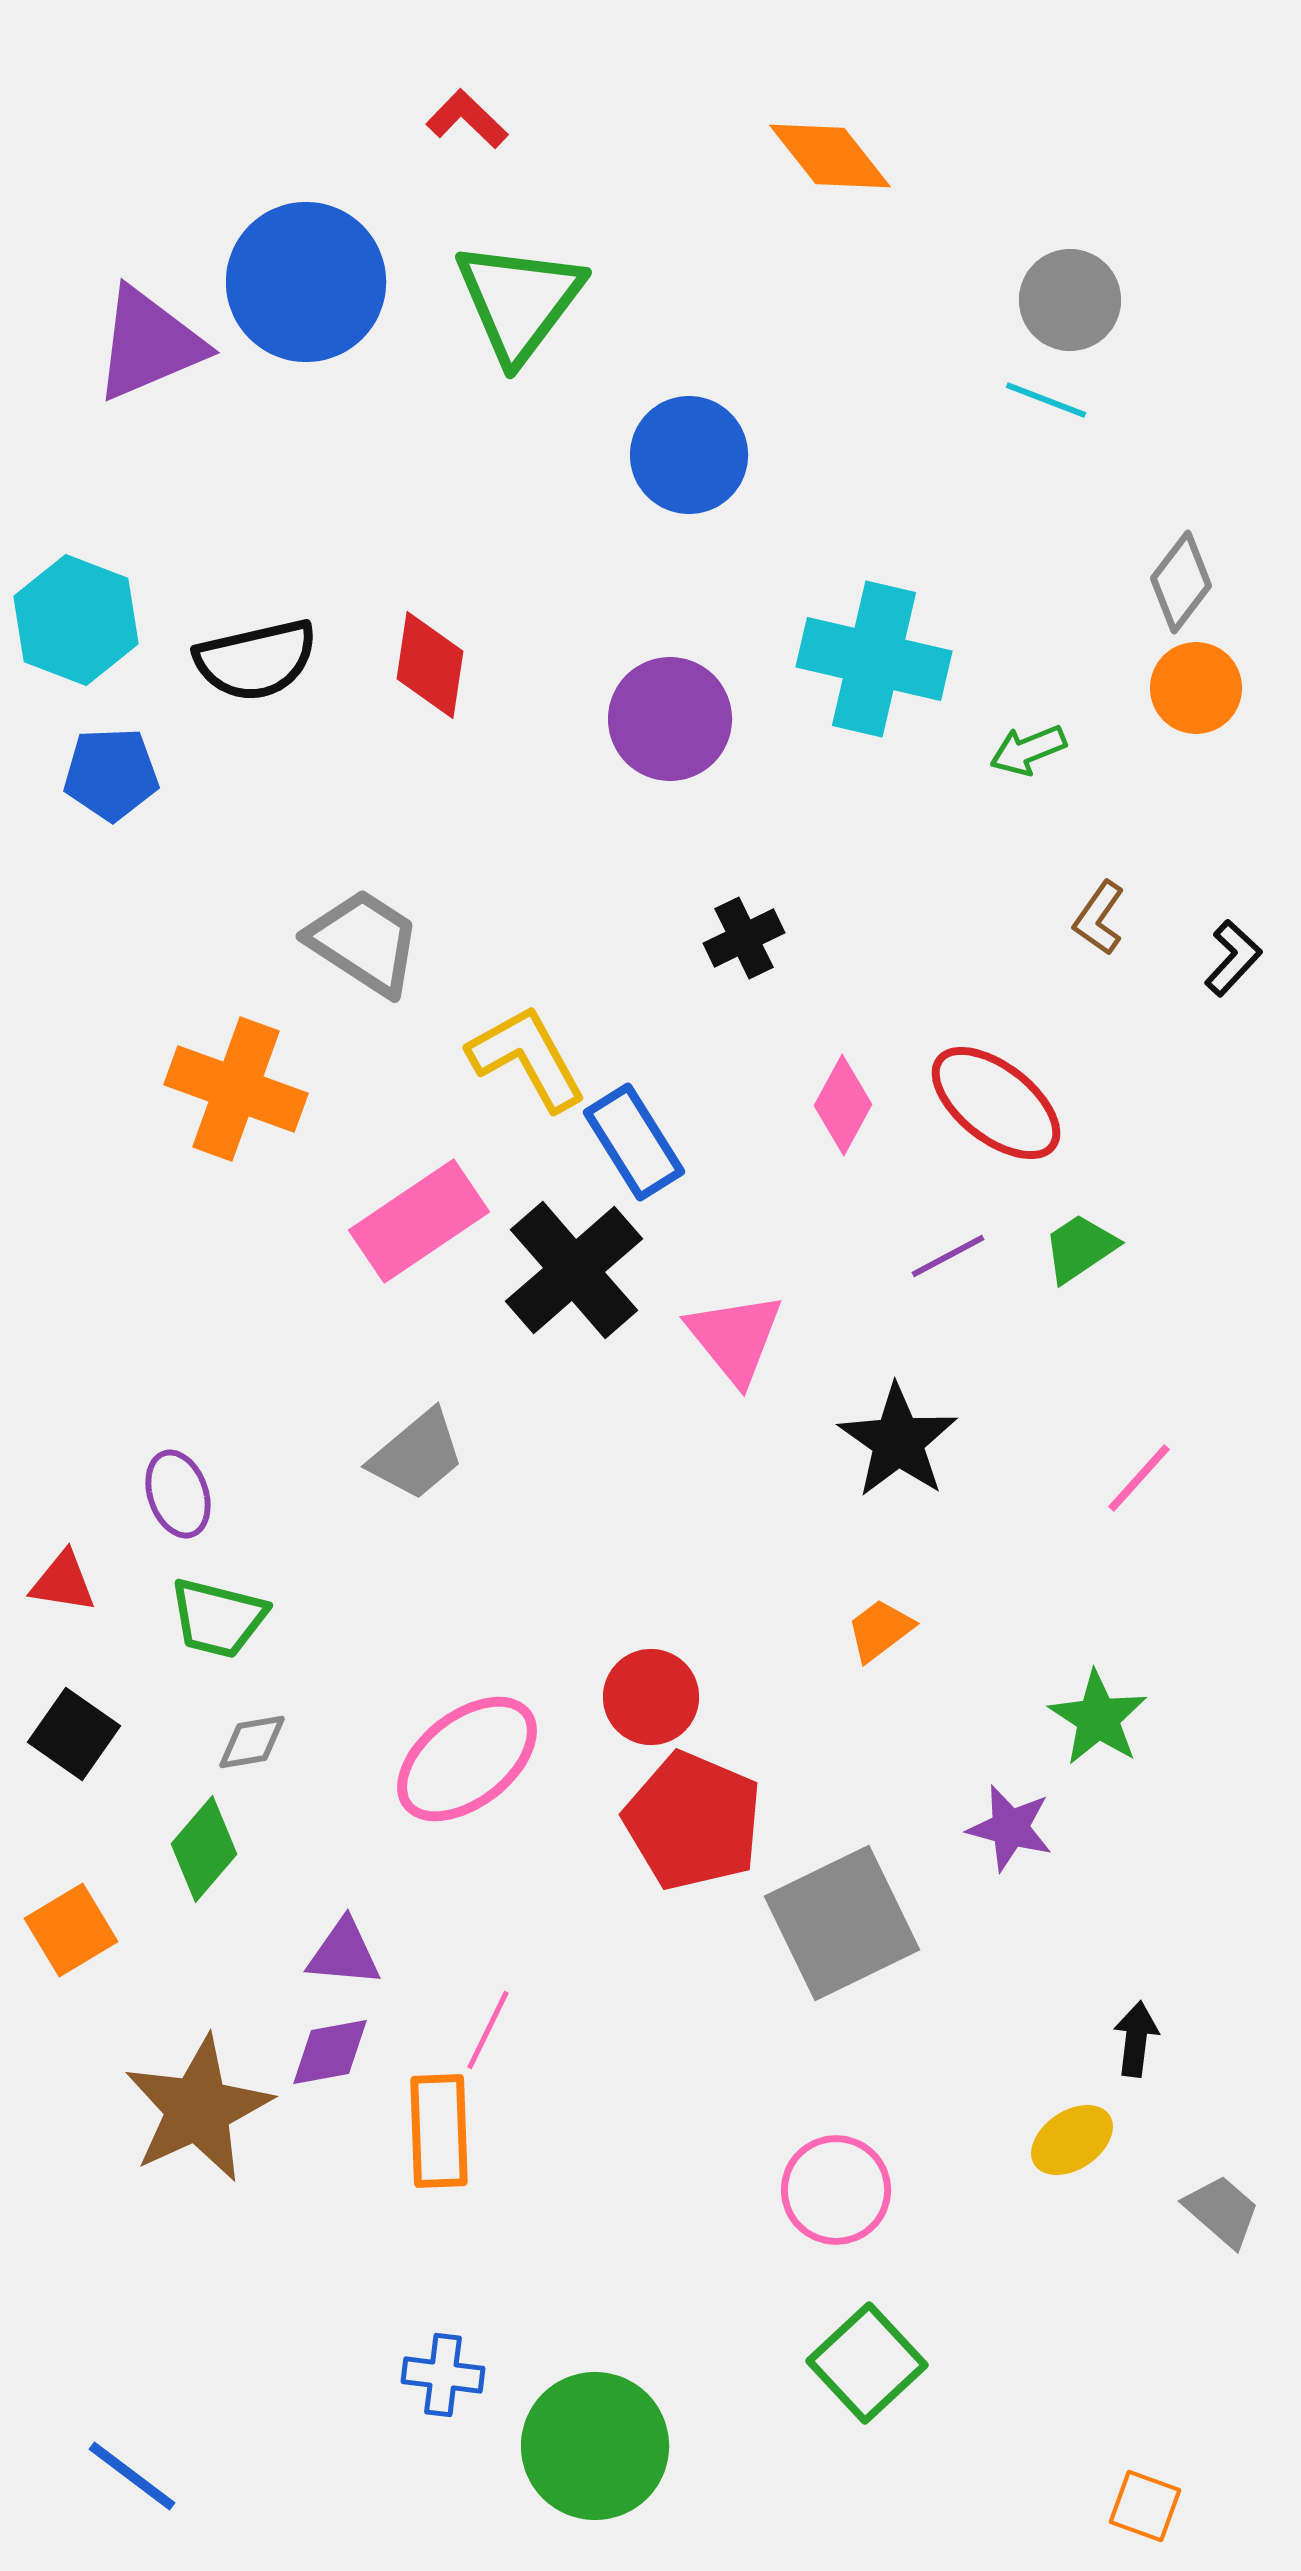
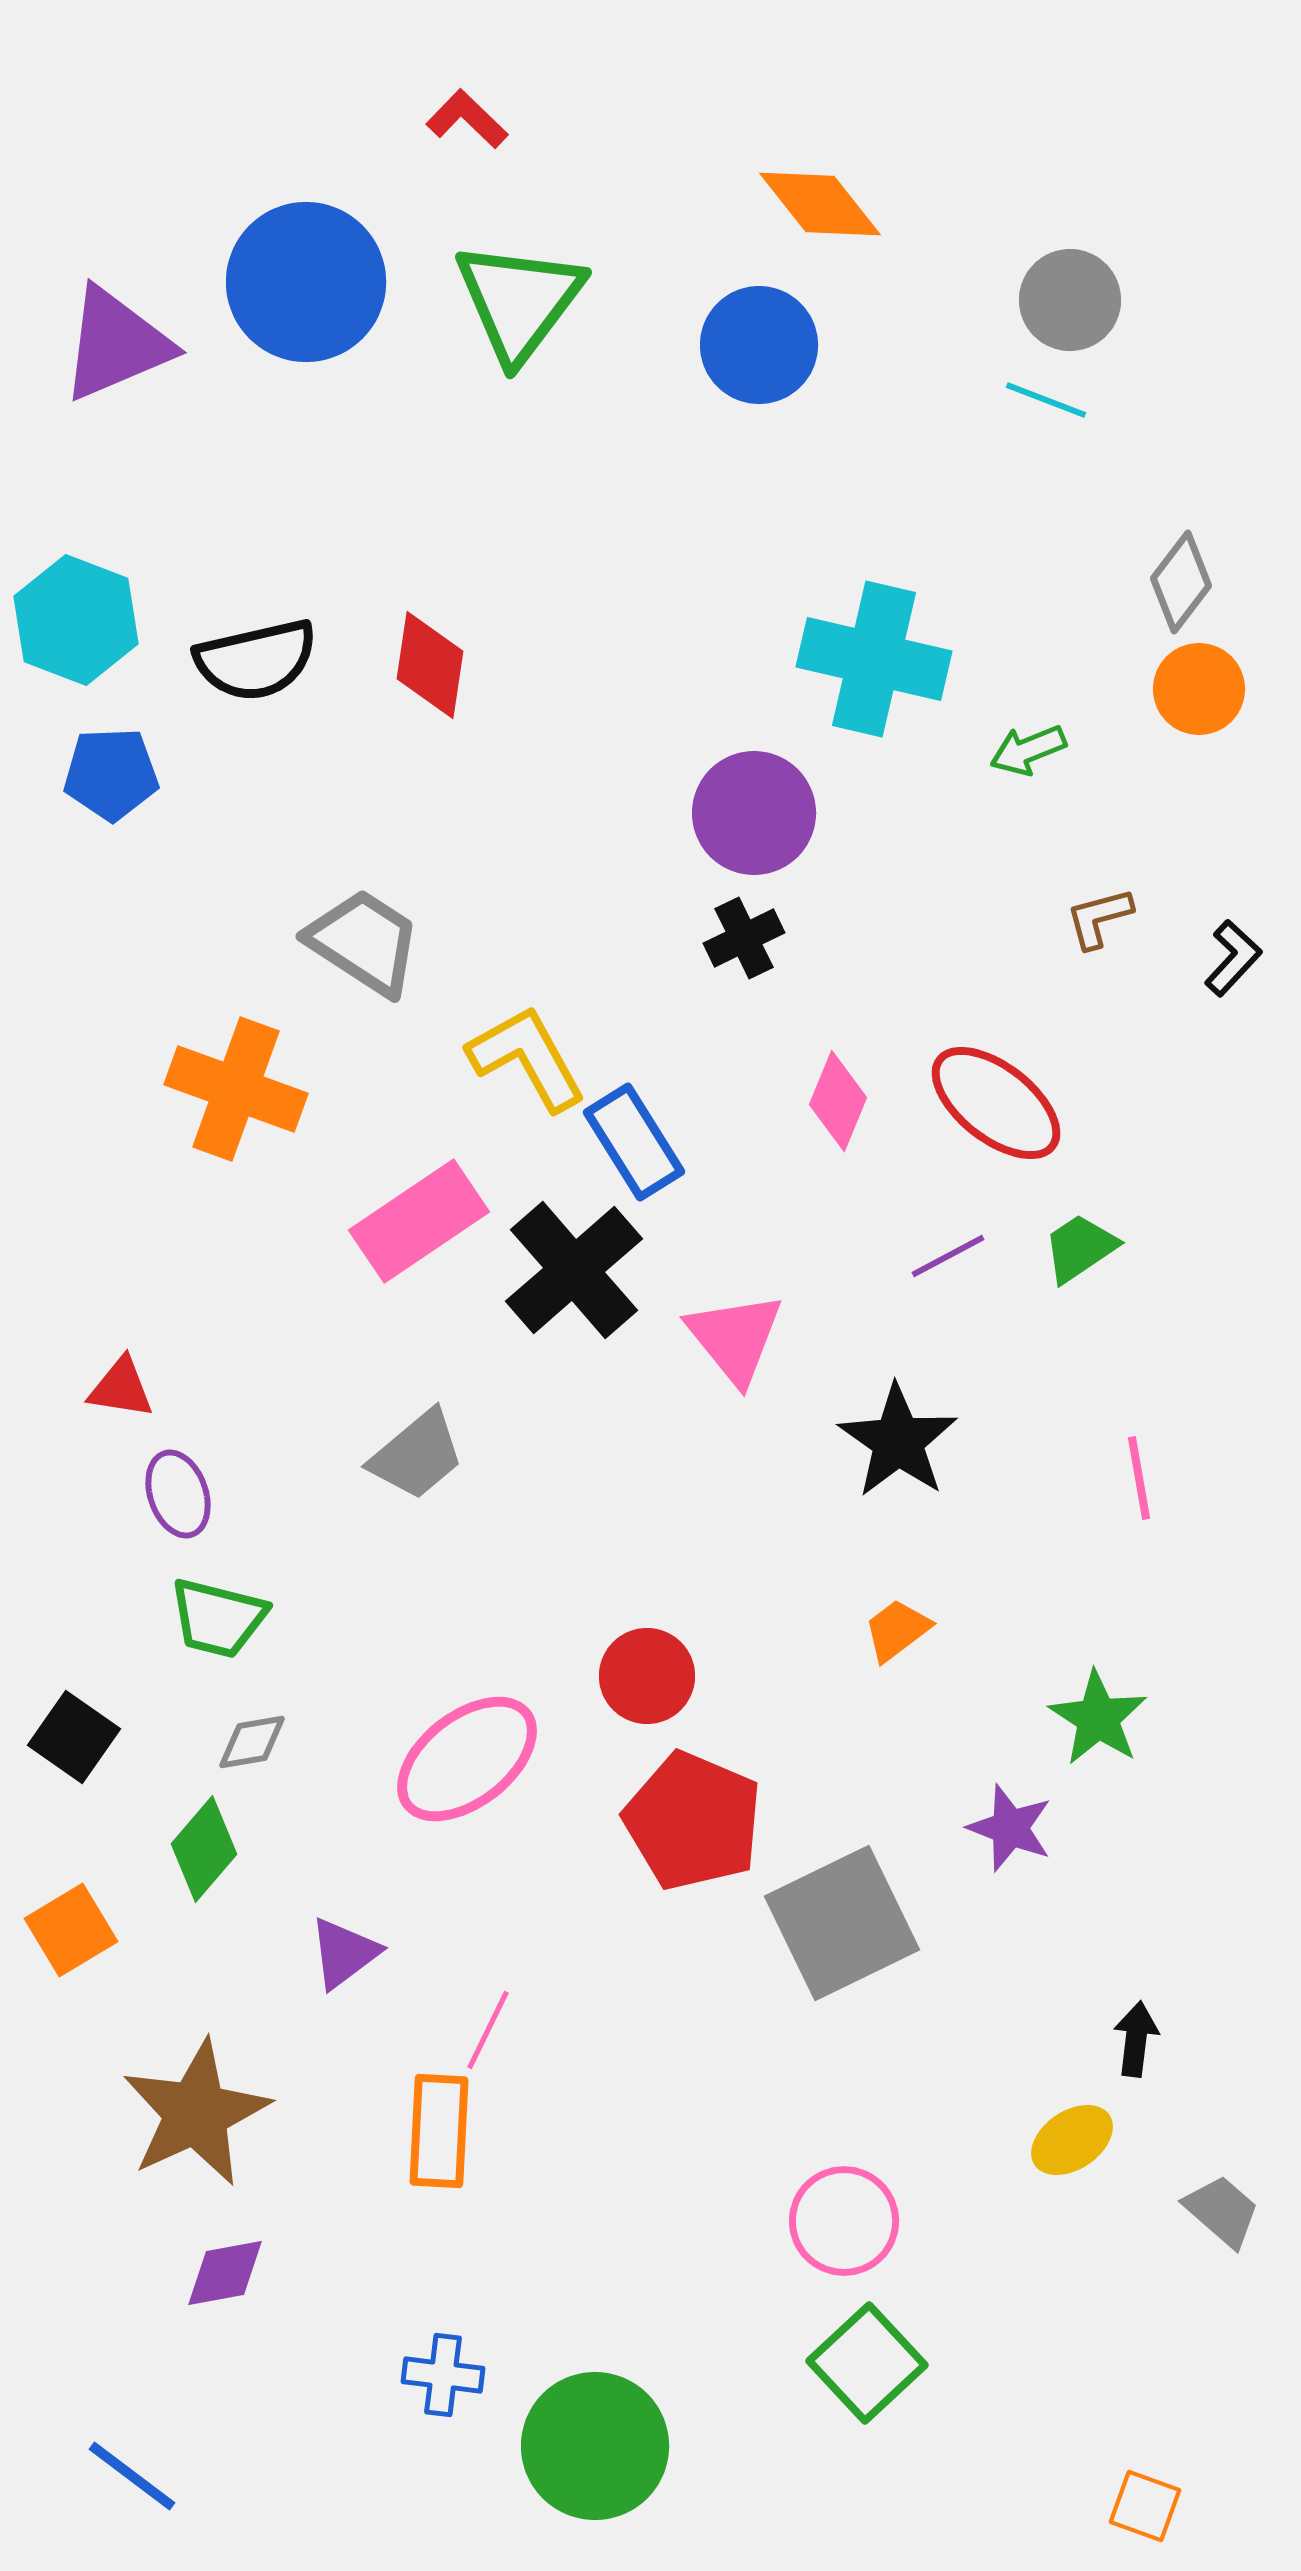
orange diamond at (830, 156): moved 10 px left, 48 px down
purple triangle at (149, 344): moved 33 px left
blue circle at (689, 455): moved 70 px right, 110 px up
orange circle at (1196, 688): moved 3 px right, 1 px down
purple circle at (670, 719): moved 84 px right, 94 px down
brown L-shape at (1099, 918): rotated 40 degrees clockwise
pink diamond at (843, 1105): moved 5 px left, 4 px up; rotated 6 degrees counterclockwise
pink line at (1139, 1478): rotated 52 degrees counterclockwise
red triangle at (63, 1582): moved 58 px right, 194 px up
orange trapezoid at (880, 1630): moved 17 px right
red circle at (651, 1697): moved 4 px left, 21 px up
black square at (74, 1734): moved 3 px down
purple star at (1010, 1828): rotated 6 degrees clockwise
purple triangle at (344, 1953): rotated 42 degrees counterclockwise
purple diamond at (330, 2052): moved 105 px left, 221 px down
brown star at (198, 2109): moved 2 px left, 4 px down
orange rectangle at (439, 2131): rotated 5 degrees clockwise
pink circle at (836, 2190): moved 8 px right, 31 px down
